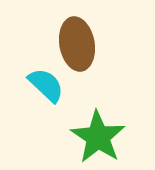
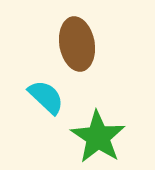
cyan semicircle: moved 12 px down
